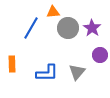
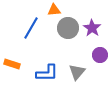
orange triangle: moved 1 px right, 2 px up
orange rectangle: rotated 70 degrees counterclockwise
